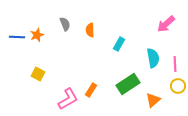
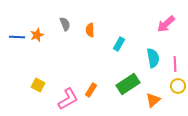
yellow square: moved 11 px down
